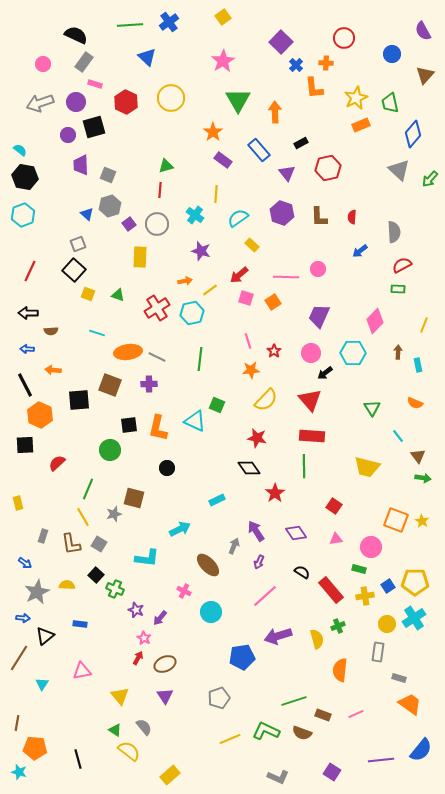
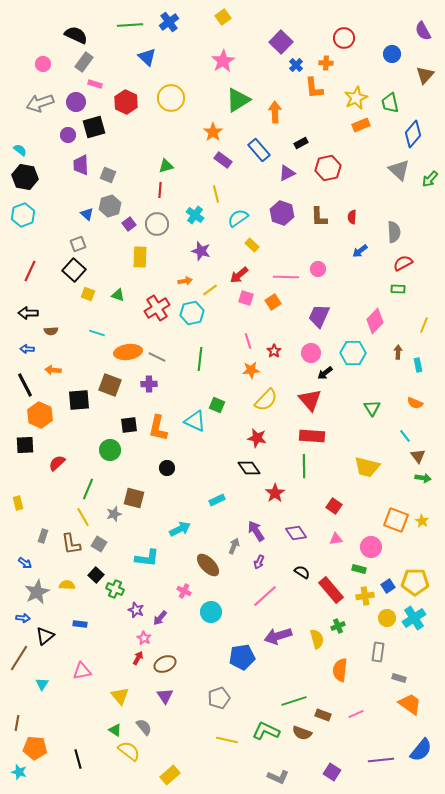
green triangle at (238, 100): rotated 28 degrees clockwise
purple triangle at (287, 173): rotated 42 degrees clockwise
yellow line at (216, 194): rotated 18 degrees counterclockwise
red semicircle at (402, 265): moved 1 px right, 2 px up
cyan line at (398, 436): moved 7 px right
yellow circle at (387, 624): moved 6 px up
yellow line at (230, 739): moved 3 px left, 1 px down; rotated 35 degrees clockwise
